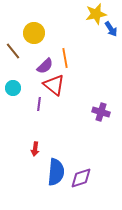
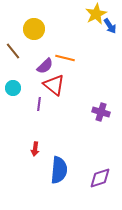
yellow star: rotated 15 degrees counterclockwise
blue arrow: moved 1 px left, 3 px up
yellow circle: moved 4 px up
orange line: rotated 66 degrees counterclockwise
blue semicircle: moved 3 px right, 2 px up
purple diamond: moved 19 px right
